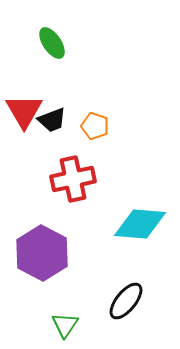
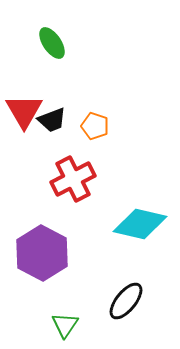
red cross: rotated 15 degrees counterclockwise
cyan diamond: rotated 8 degrees clockwise
